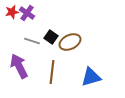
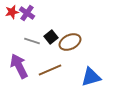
black square: rotated 16 degrees clockwise
brown line: moved 2 px left, 2 px up; rotated 60 degrees clockwise
